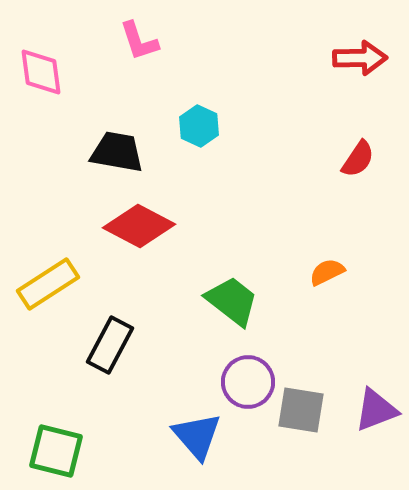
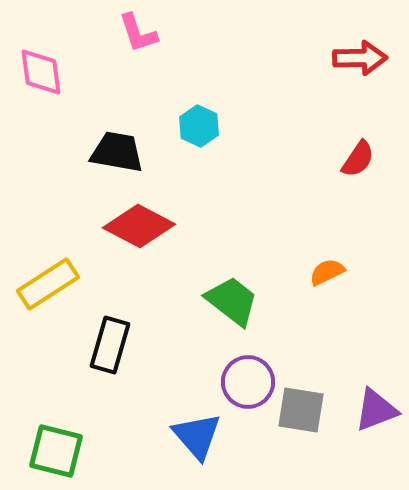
pink L-shape: moved 1 px left, 8 px up
black rectangle: rotated 12 degrees counterclockwise
